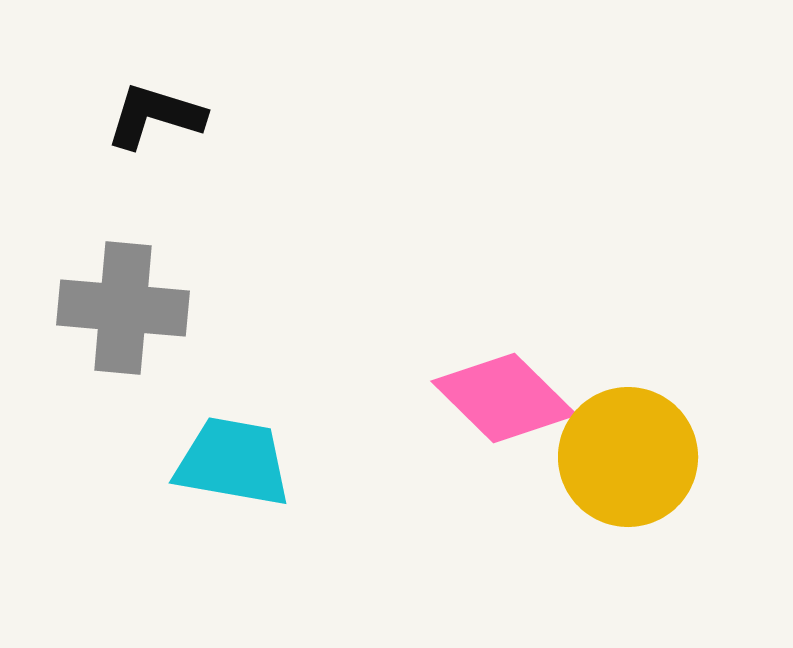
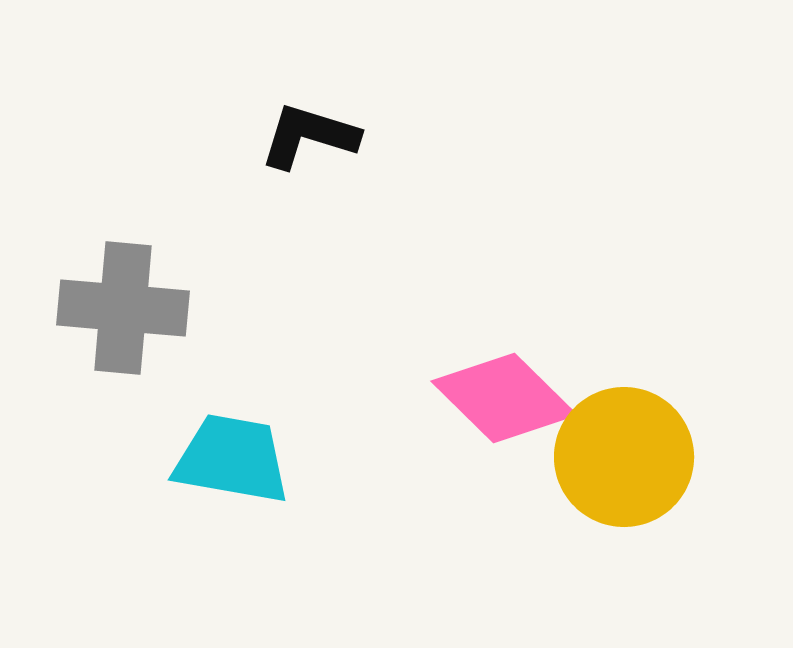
black L-shape: moved 154 px right, 20 px down
yellow circle: moved 4 px left
cyan trapezoid: moved 1 px left, 3 px up
